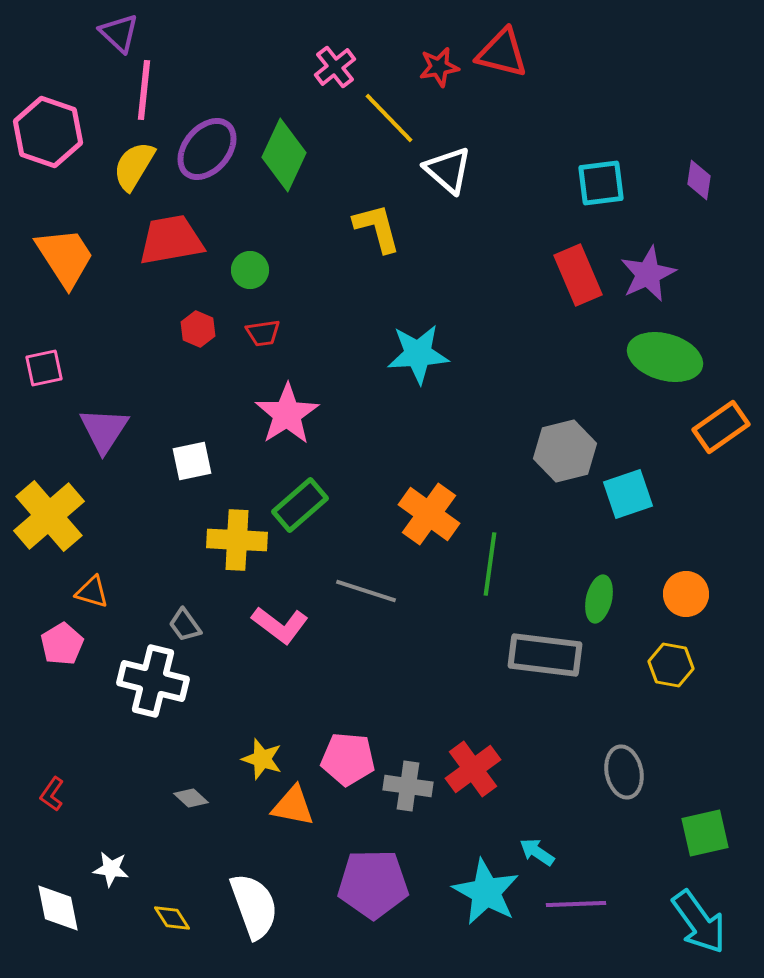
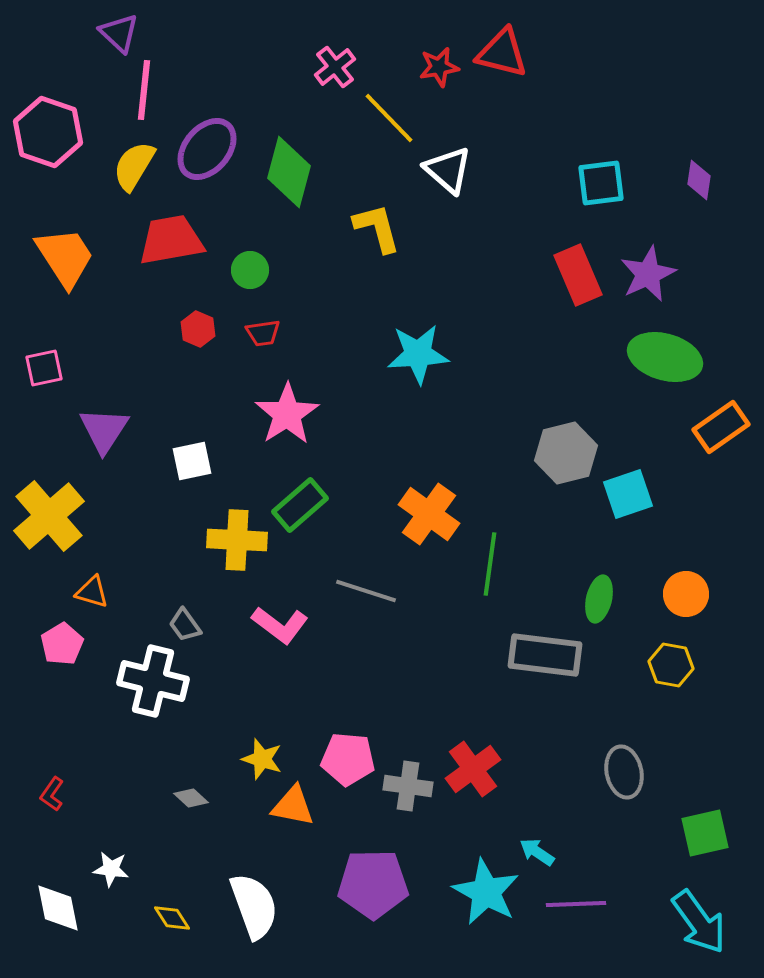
green diamond at (284, 155): moved 5 px right, 17 px down; rotated 10 degrees counterclockwise
gray hexagon at (565, 451): moved 1 px right, 2 px down
